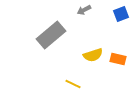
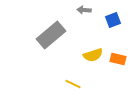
gray arrow: rotated 32 degrees clockwise
blue square: moved 8 px left, 6 px down
